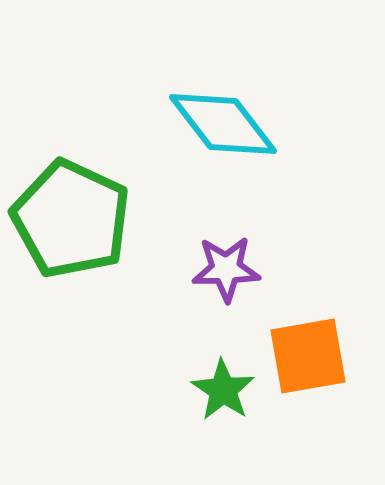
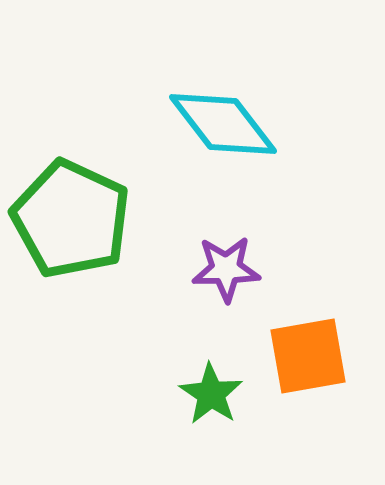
green star: moved 12 px left, 4 px down
